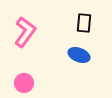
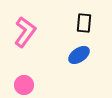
blue ellipse: rotated 55 degrees counterclockwise
pink circle: moved 2 px down
